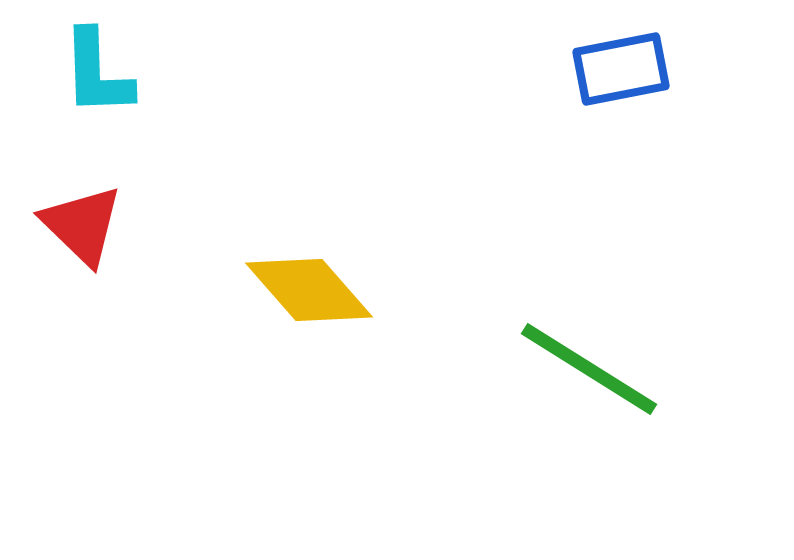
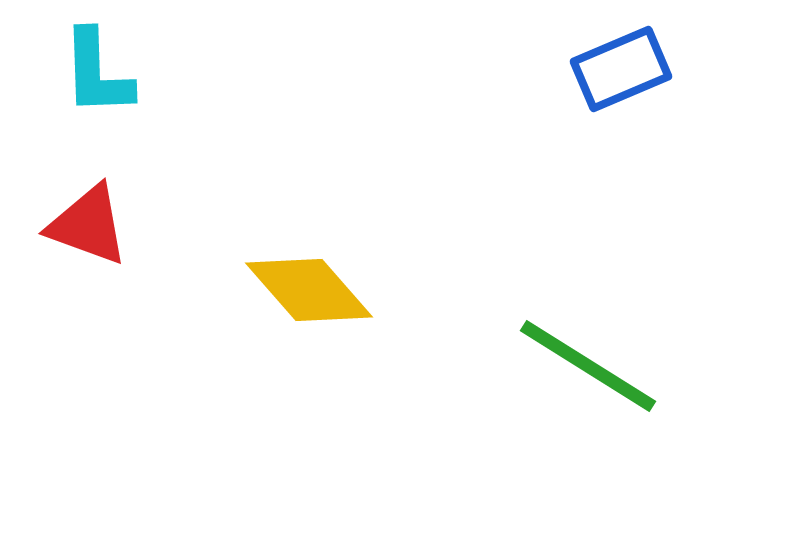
blue rectangle: rotated 12 degrees counterclockwise
red triangle: moved 6 px right; rotated 24 degrees counterclockwise
green line: moved 1 px left, 3 px up
